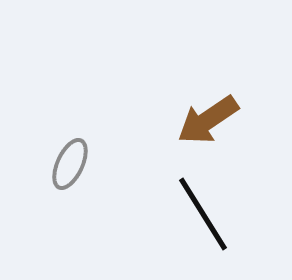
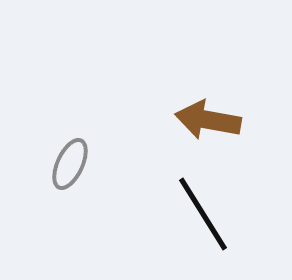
brown arrow: rotated 44 degrees clockwise
